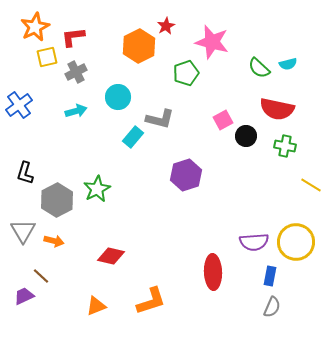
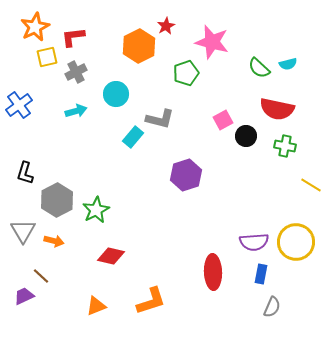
cyan circle: moved 2 px left, 3 px up
green star: moved 1 px left, 21 px down
blue rectangle: moved 9 px left, 2 px up
